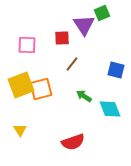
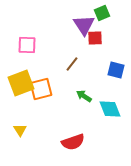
red square: moved 33 px right
yellow square: moved 2 px up
